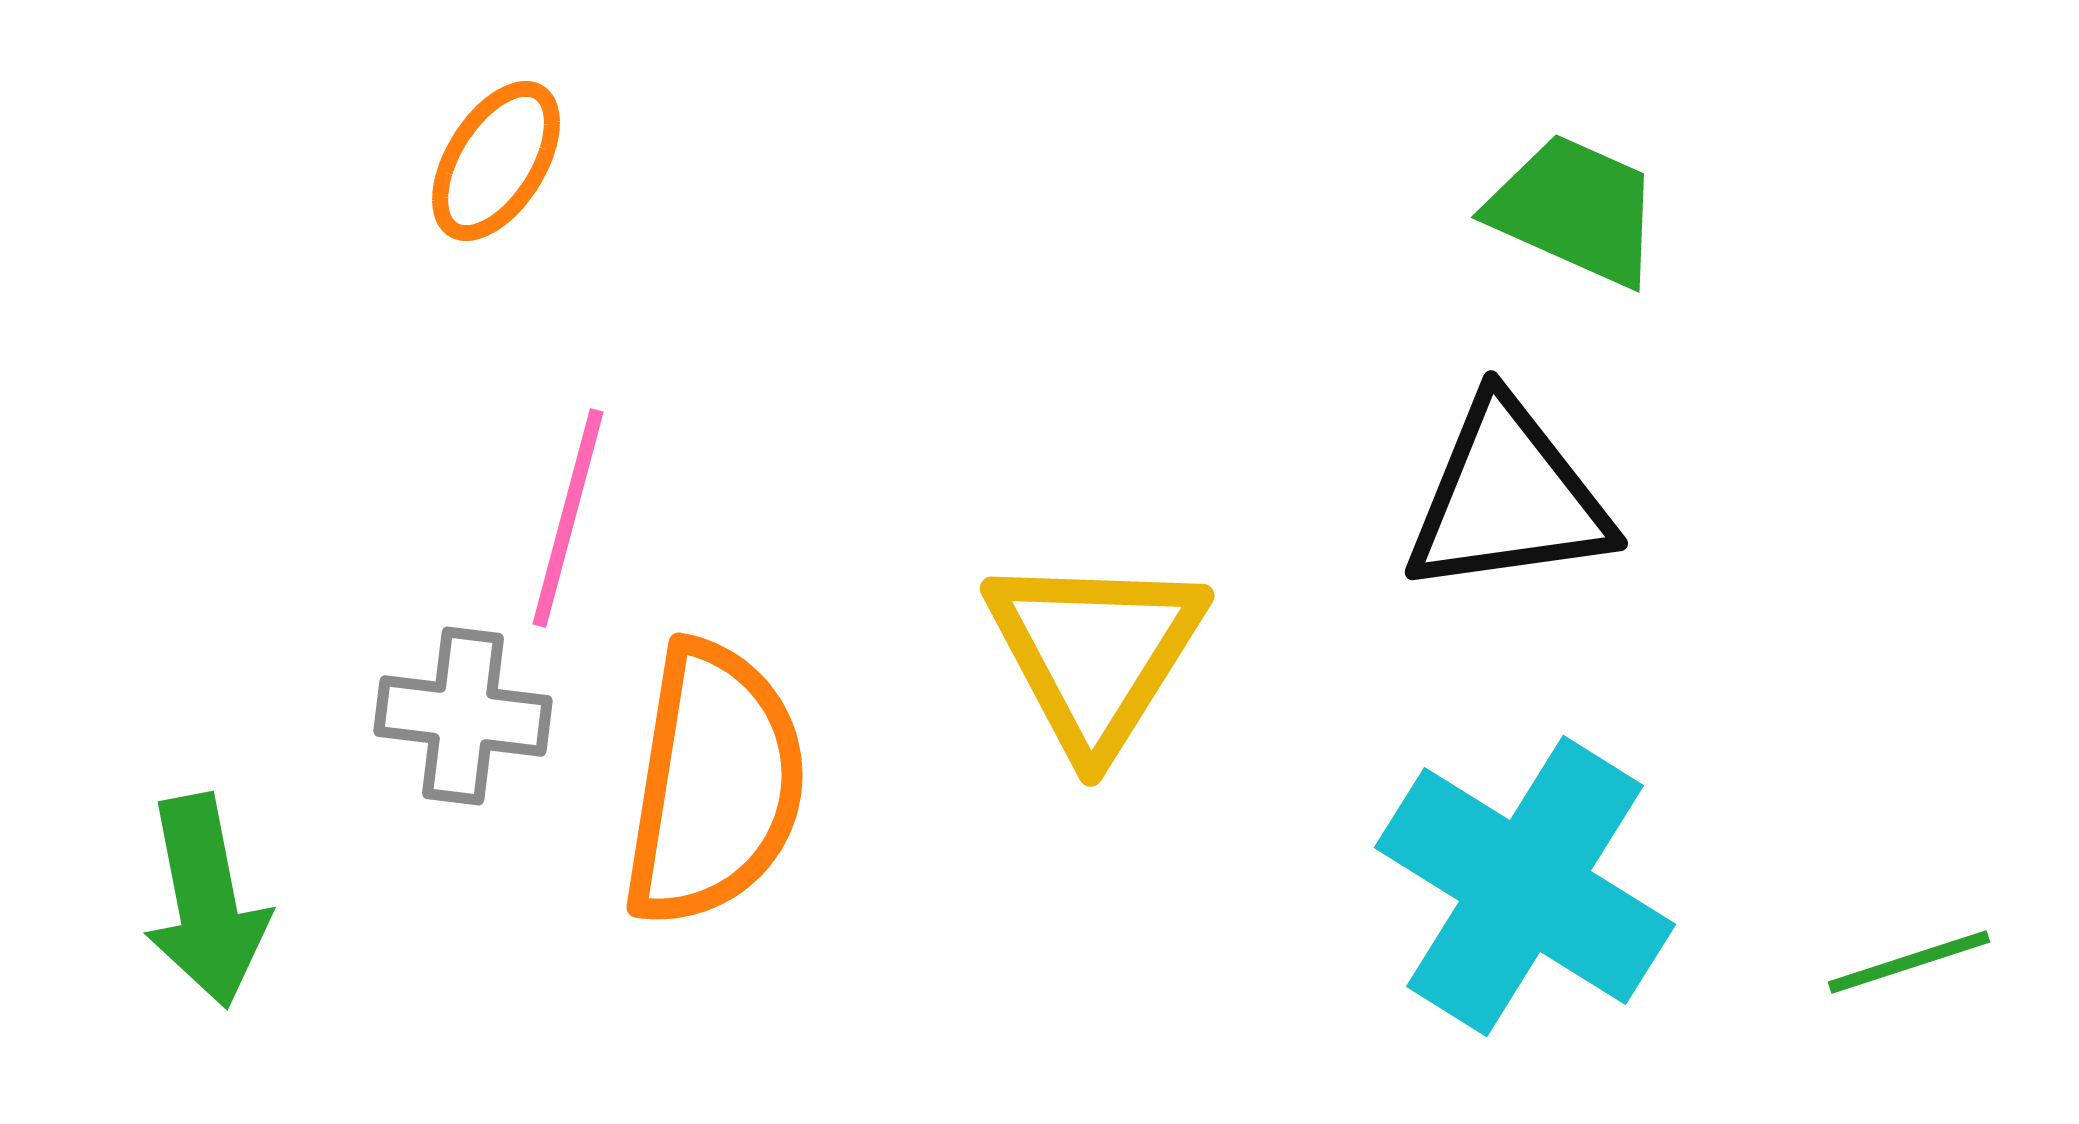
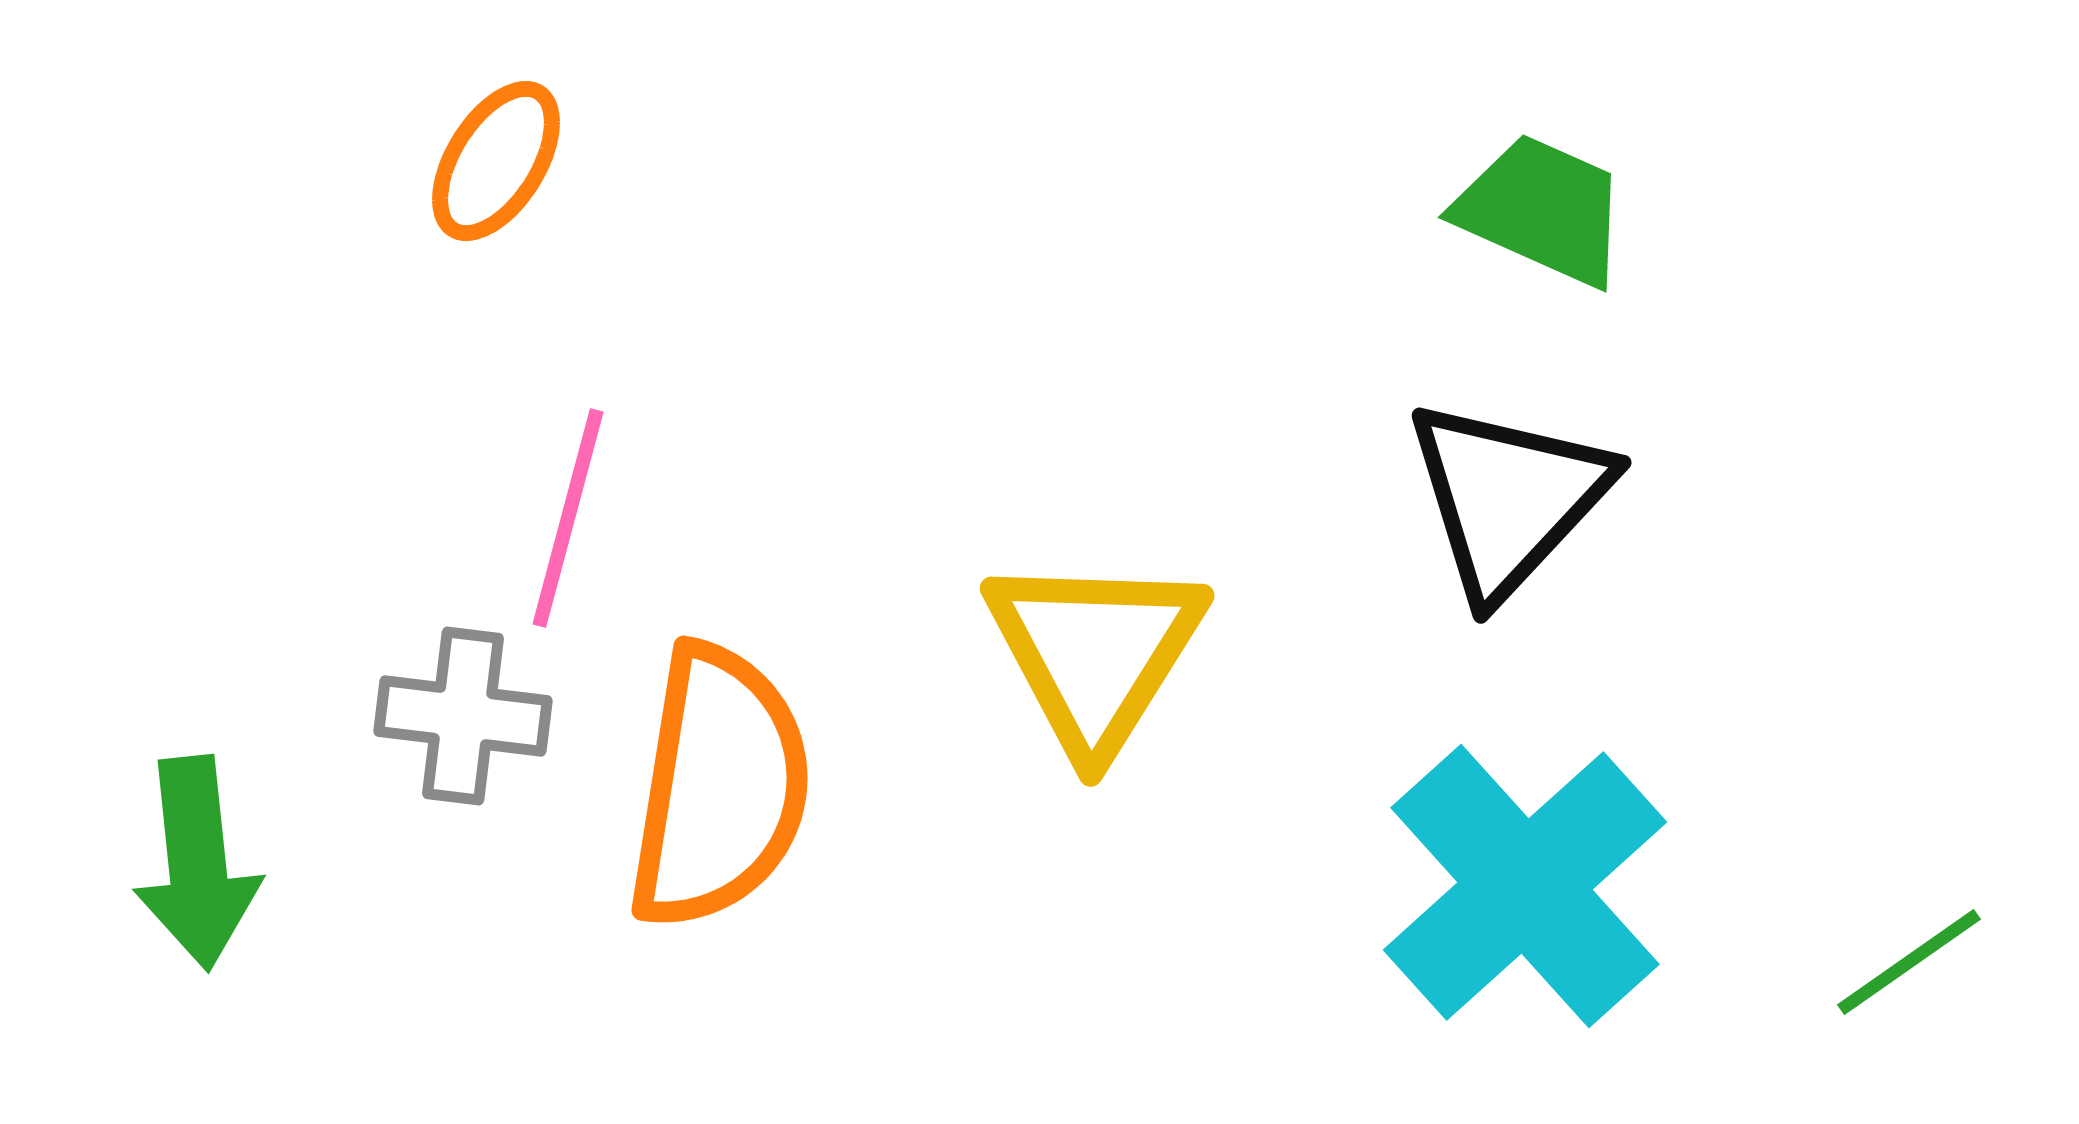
green trapezoid: moved 33 px left
black triangle: rotated 39 degrees counterclockwise
orange semicircle: moved 5 px right, 3 px down
cyan cross: rotated 16 degrees clockwise
green arrow: moved 9 px left, 38 px up; rotated 5 degrees clockwise
green line: rotated 17 degrees counterclockwise
